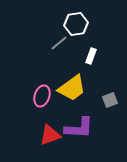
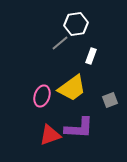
gray line: moved 1 px right
